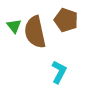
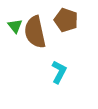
green triangle: moved 1 px right
